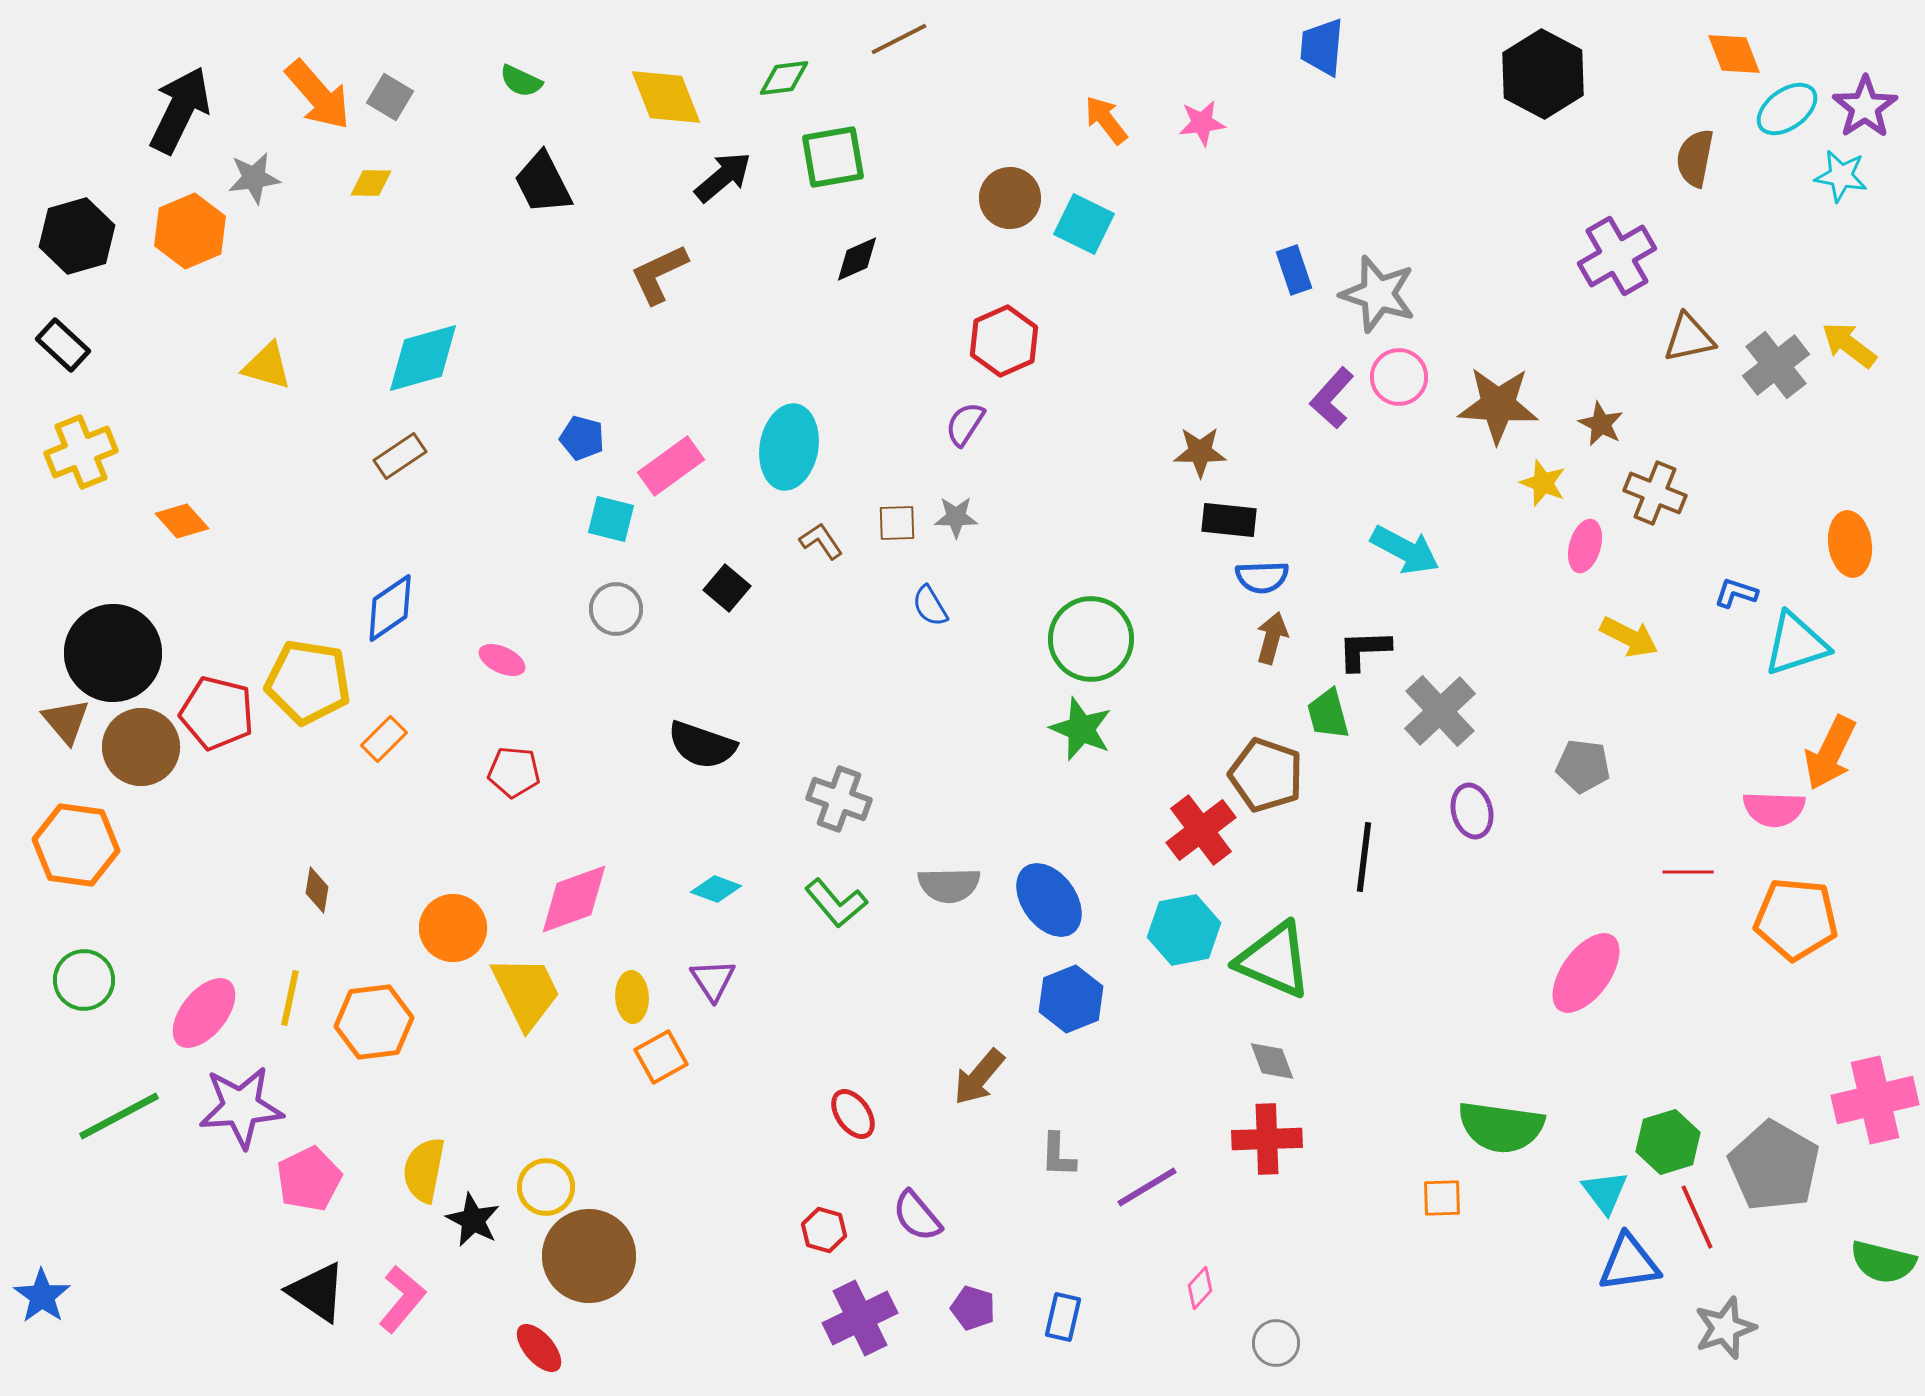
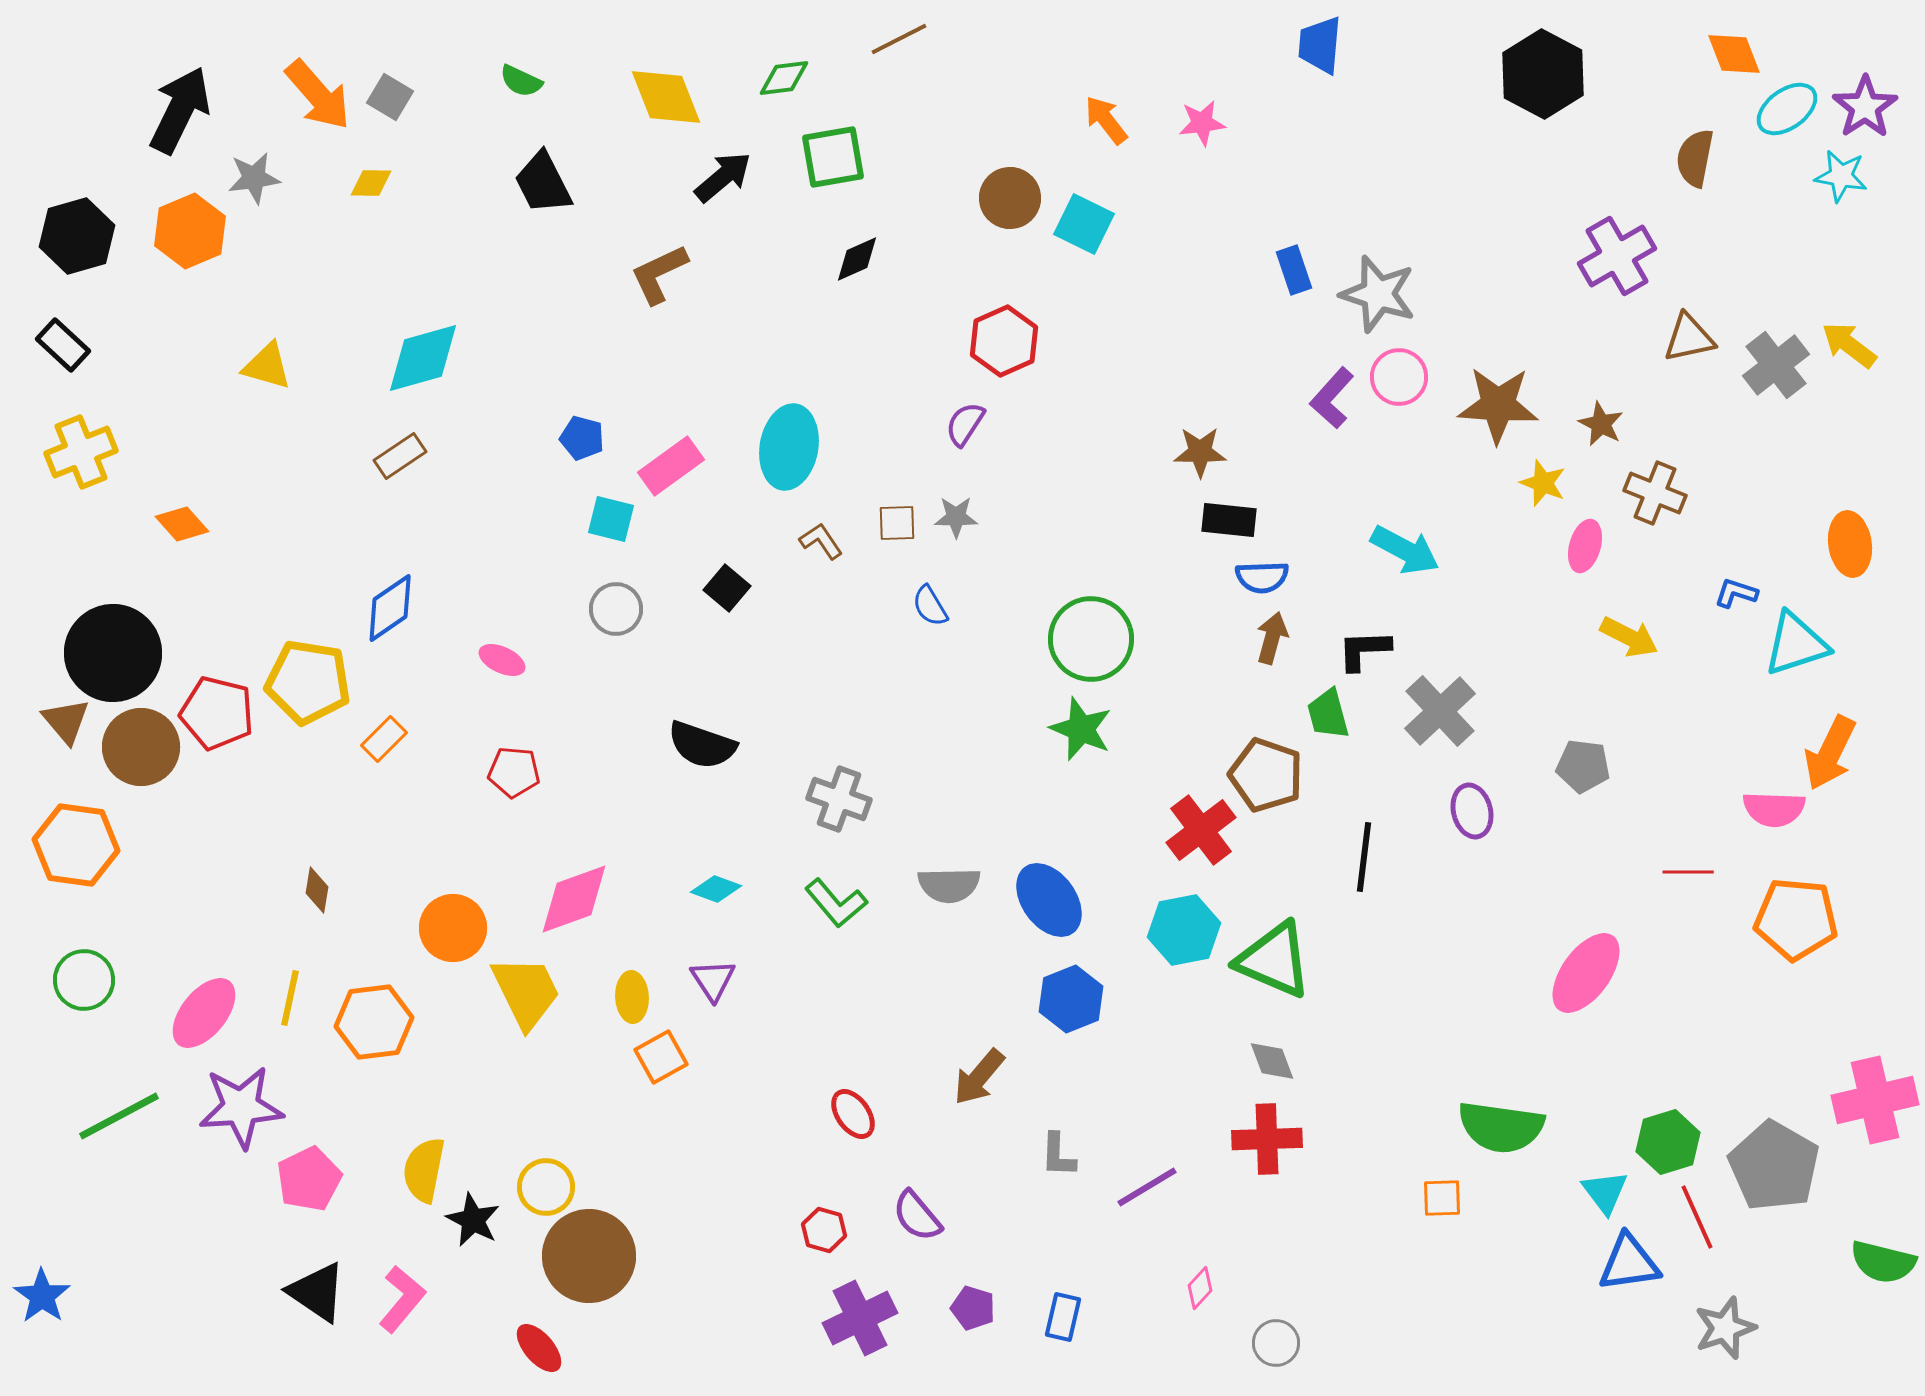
blue trapezoid at (1322, 47): moved 2 px left, 2 px up
orange diamond at (182, 521): moved 3 px down
